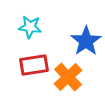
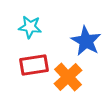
blue star: rotated 8 degrees counterclockwise
